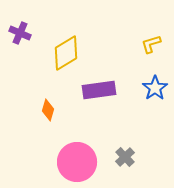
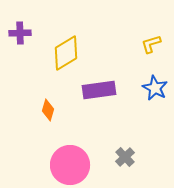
purple cross: rotated 25 degrees counterclockwise
blue star: rotated 10 degrees counterclockwise
pink circle: moved 7 px left, 3 px down
